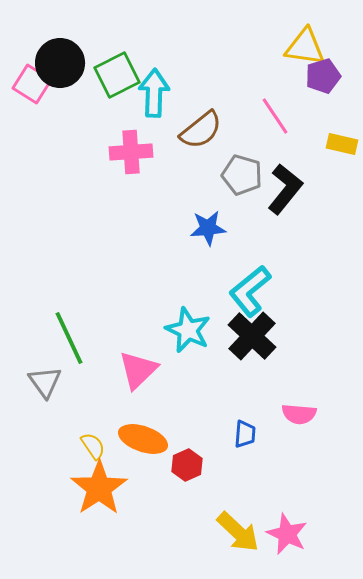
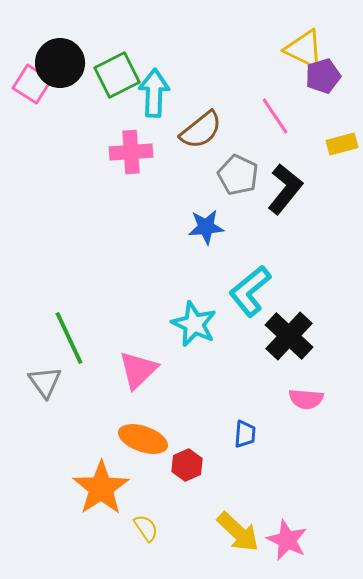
yellow triangle: moved 1 px left, 2 px down; rotated 18 degrees clockwise
yellow rectangle: rotated 28 degrees counterclockwise
gray pentagon: moved 4 px left; rotated 9 degrees clockwise
blue star: moved 2 px left, 1 px up
cyan star: moved 6 px right, 6 px up
black cross: moved 37 px right
pink semicircle: moved 7 px right, 15 px up
yellow semicircle: moved 53 px right, 82 px down
orange star: moved 2 px right
pink star: moved 6 px down
